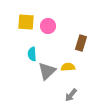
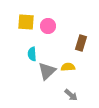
gray arrow: rotated 88 degrees counterclockwise
